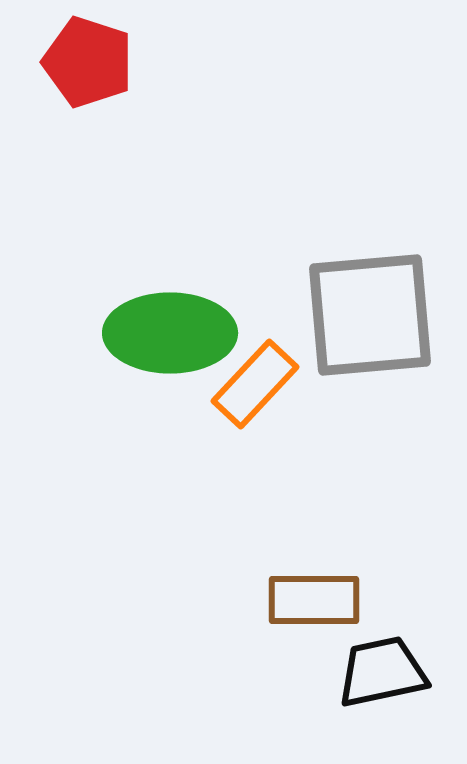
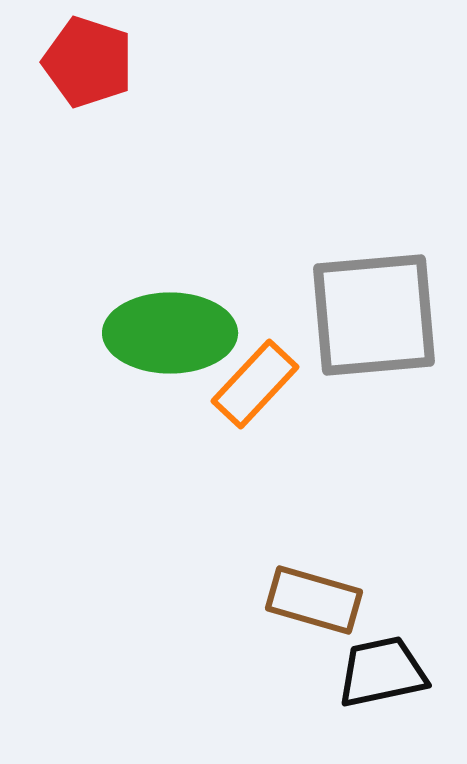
gray square: moved 4 px right
brown rectangle: rotated 16 degrees clockwise
